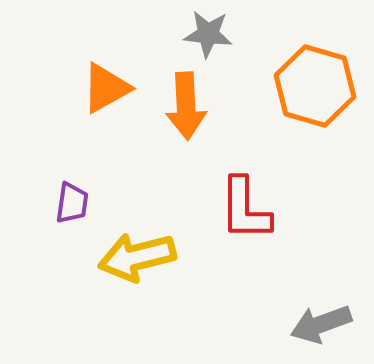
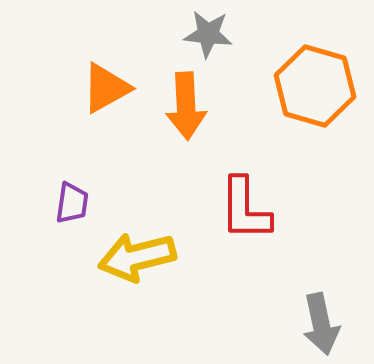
gray arrow: rotated 82 degrees counterclockwise
